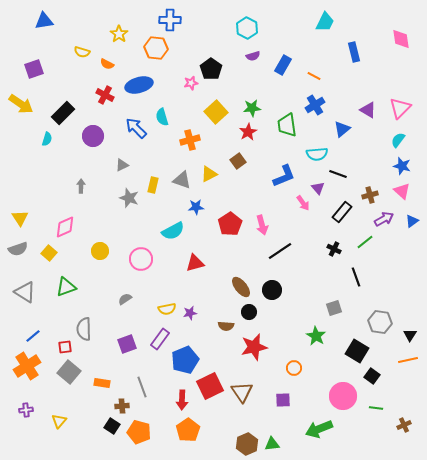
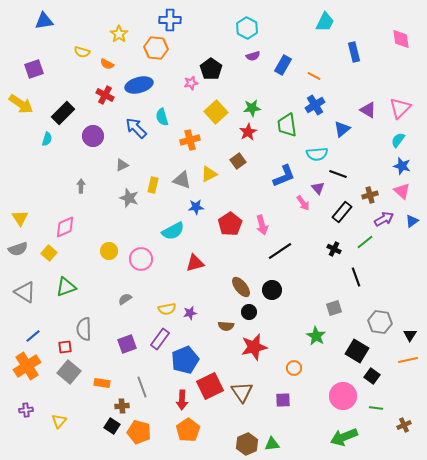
yellow circle at (100, 251): moved 9 px right
green arrow at (319, 429): moved 25 px right, 8 px down
